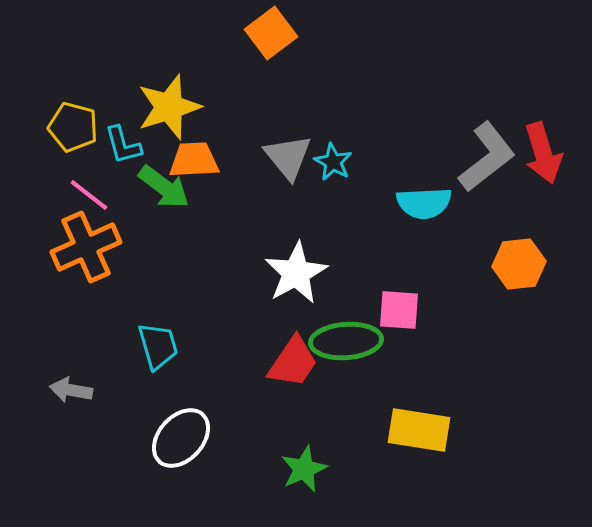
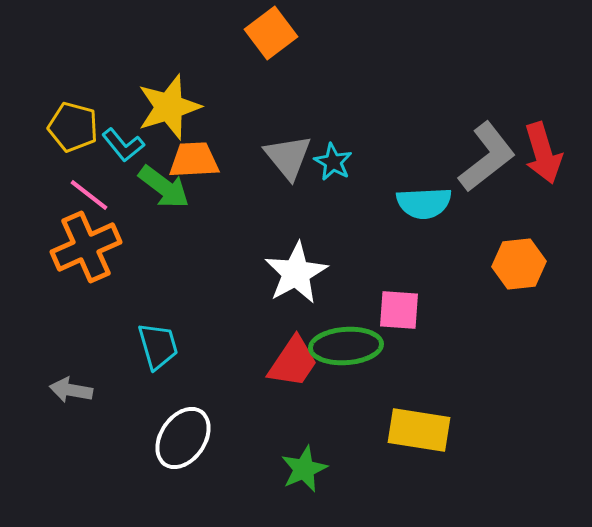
cyan L-shape: rotated 24 degrees counterclockwise
green ellipse: moved 5 px down
white ellipse: moved 2 px right; rotated 8 degrees counterclockwise
